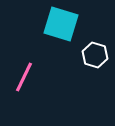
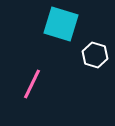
pink line: moved 8 px right, 7 px down
